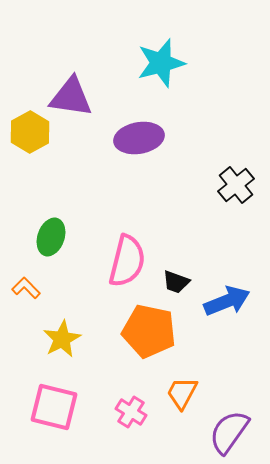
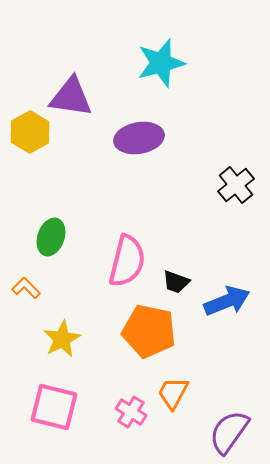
orange trapezoid: moved 9 px left
